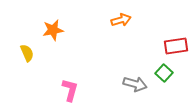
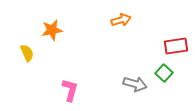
orange star: moved 1 px left
